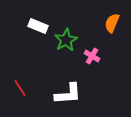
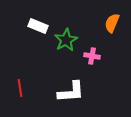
pink cross: rotated 21 degrees counterclockwise
red line: rotated 24 degrees clockwise
white L-shape: moved 3 px right, 2 px up
